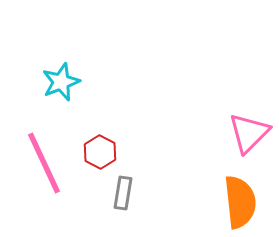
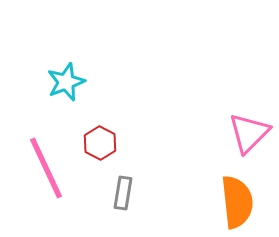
cyan star: moved 5 px right
red hexagon: moved 9 px up
pink line: moved 2 px right, 5 px down
orange semicircle: moved 3 px left
